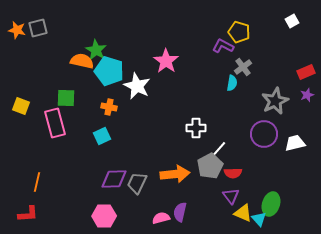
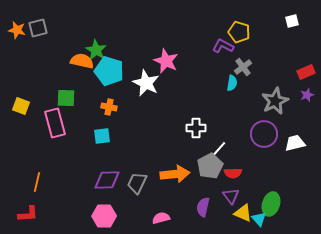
white square: rotated 16 degrees clockwise
pink star: rotated 10 degrees counterclockwise
white star: moved 9 px right, 3 px up
cyan square: rotated 18 degrees clockwise
purple diamond: moved 7 px left, 1 px down
purple semicircle: moved 23 px right, 5 px up
